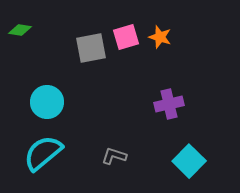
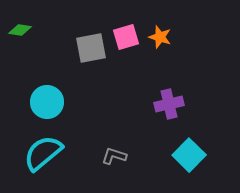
cyan square: moved 6 px up
